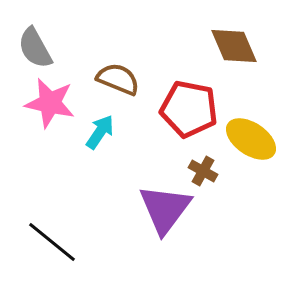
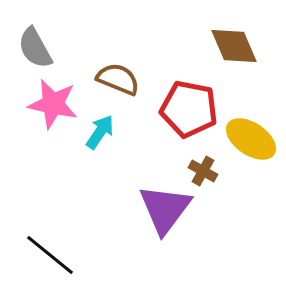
pink star: moved 3 px right, 1 px down
black line: moved 2 px left, 13 px down
